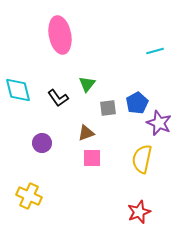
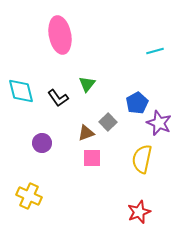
cyan diamond: moved 3 px right, 1 px down
gray square: moved 14 px down; rotated 36 degrees counterclockwise
